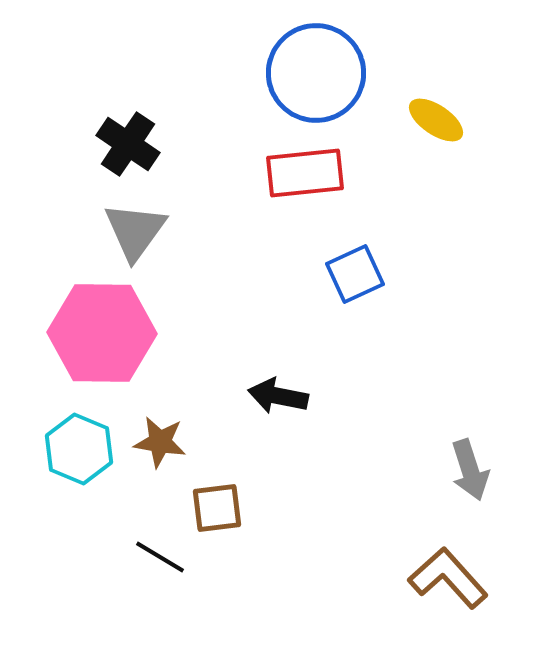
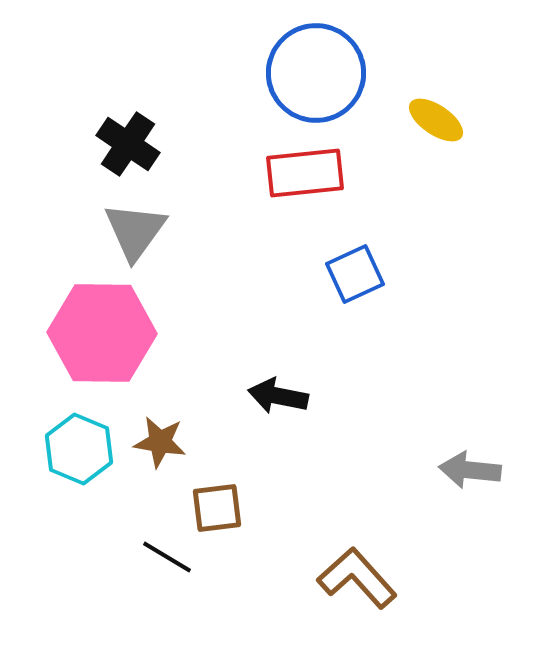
gray arrow: rotated 114 degrees clockwise
black line: moved 7 px right
brown L-shape: moved 91 px left
